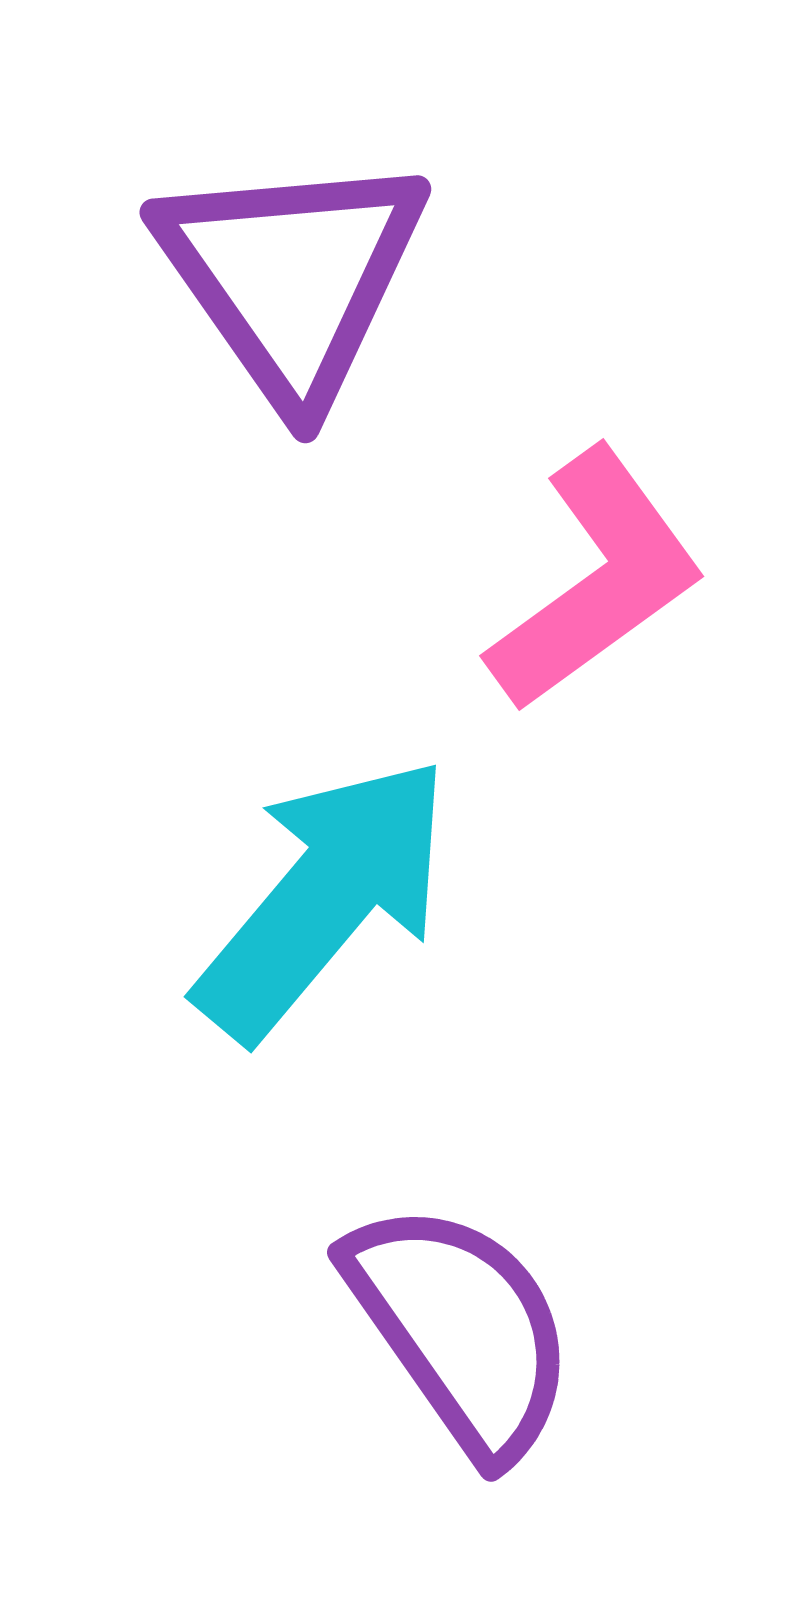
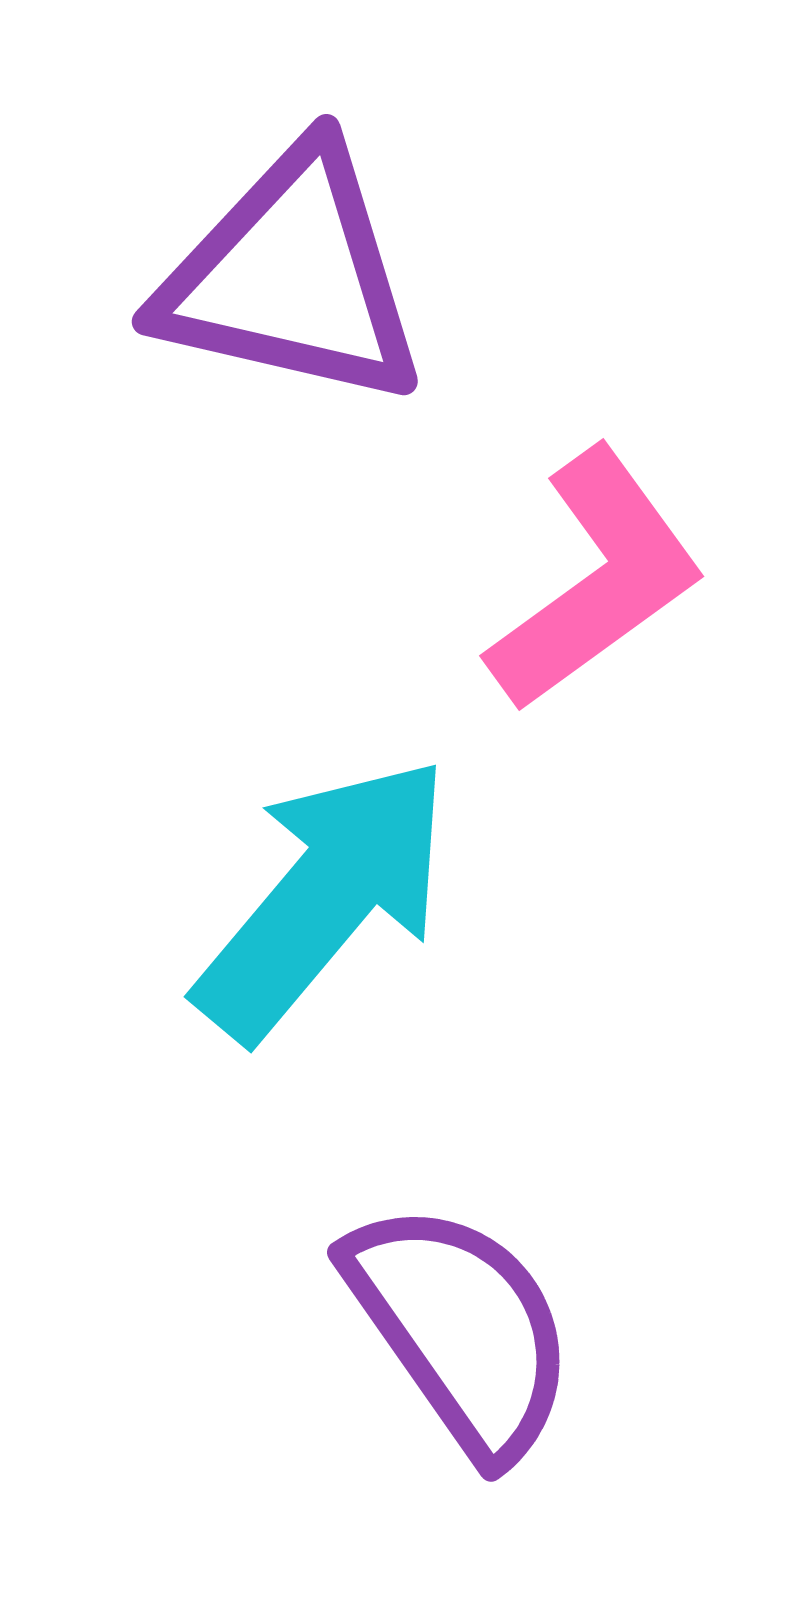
purple triangle: rotated 42 degrees counterclockwise
